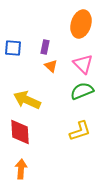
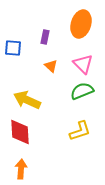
purple rectangle: moved 10 px up
